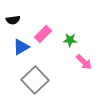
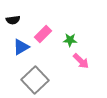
pink arrow: moved 3 px left, 1 px up
